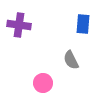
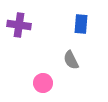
blue rectangle: moved 2 px left
